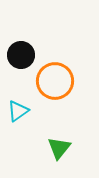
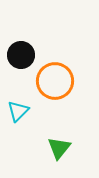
cyan triangle: rotated 10 degrees counterclockwise
